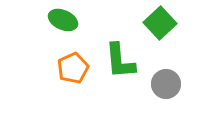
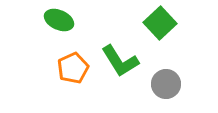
green ellipse: moved 4 px left
green L-shape: rotated 27 degrees counterclockwise
